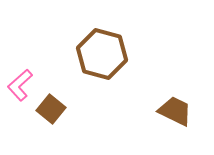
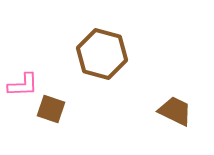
pink L-shape: moved 3 px right; rotated 140 degrees counterclockwise
brown square: rotated 20 degrees counterclockwise
